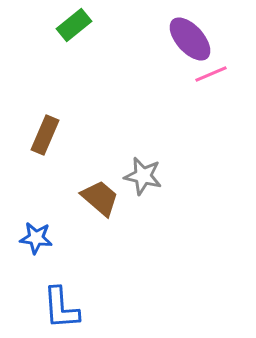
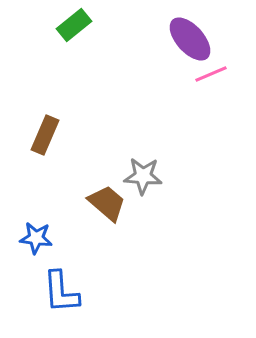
gray star: rotated 9 degrees counterclockwise
brown trapezoid: moved 7 px right, 5 px down
blue L-shape: moved 16 px up
